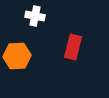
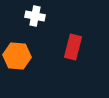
orange hexagon: rotated 8 degrees clockwise
